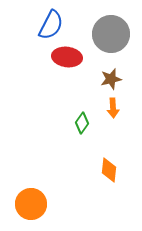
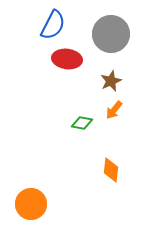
blue semicircle: moved 2 px right
red ellipse: moved 2 px down
brown star: moved 2 px down; rotated 10 degrees counterclockwise
orange arrow: moved 1 px right, 2 px down; rotated 42 degrees clockwise
green diamond: rotated 65 degrees clockwise
orange diamond: moved 2 px right
